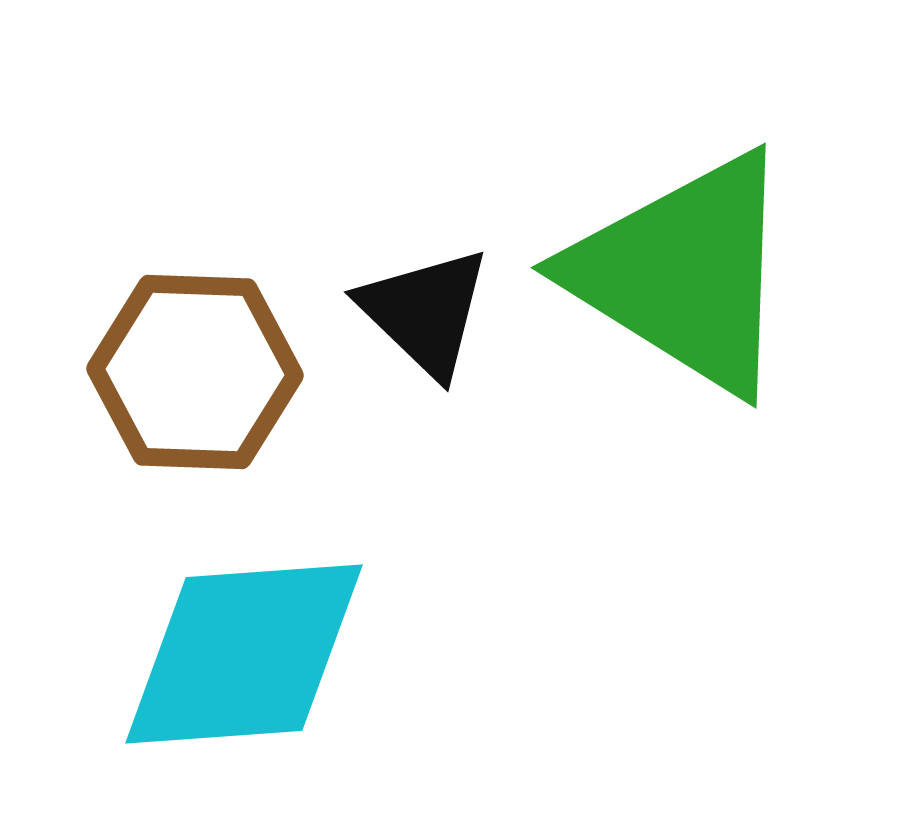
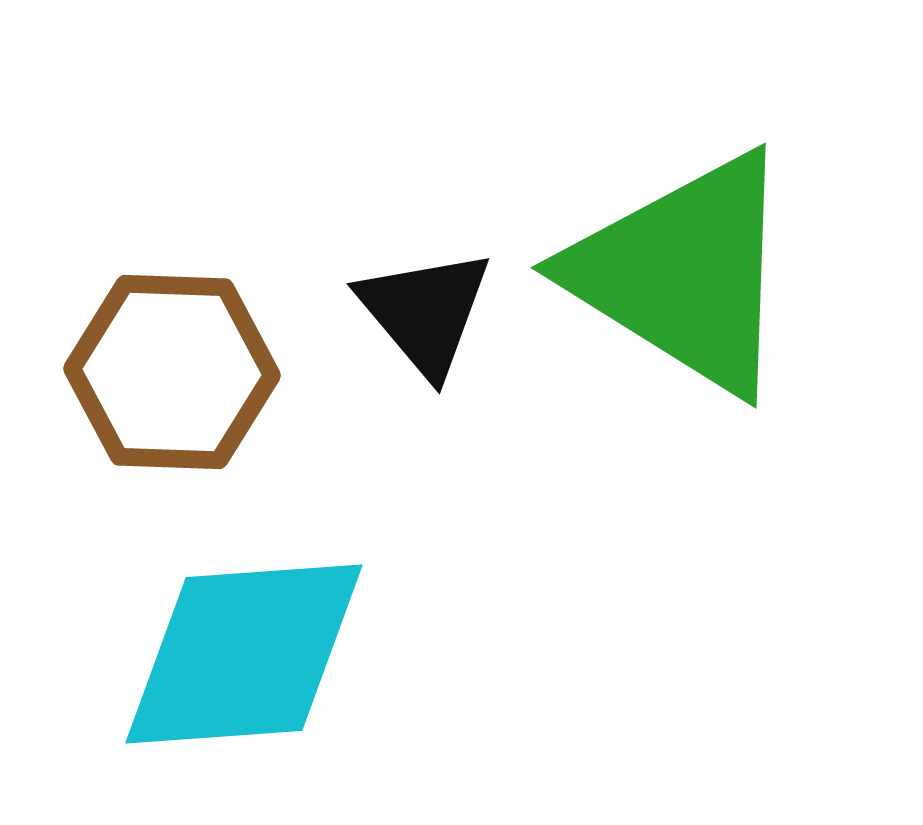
black triangle: rotated 6 degrees clockwise
brown hexagon: moved 23 px left
